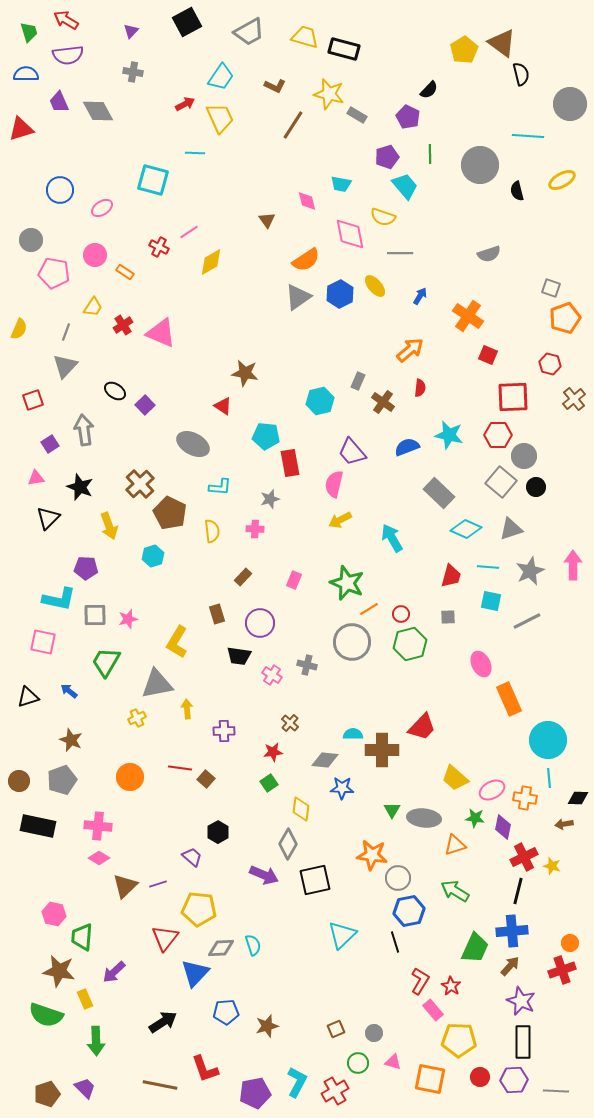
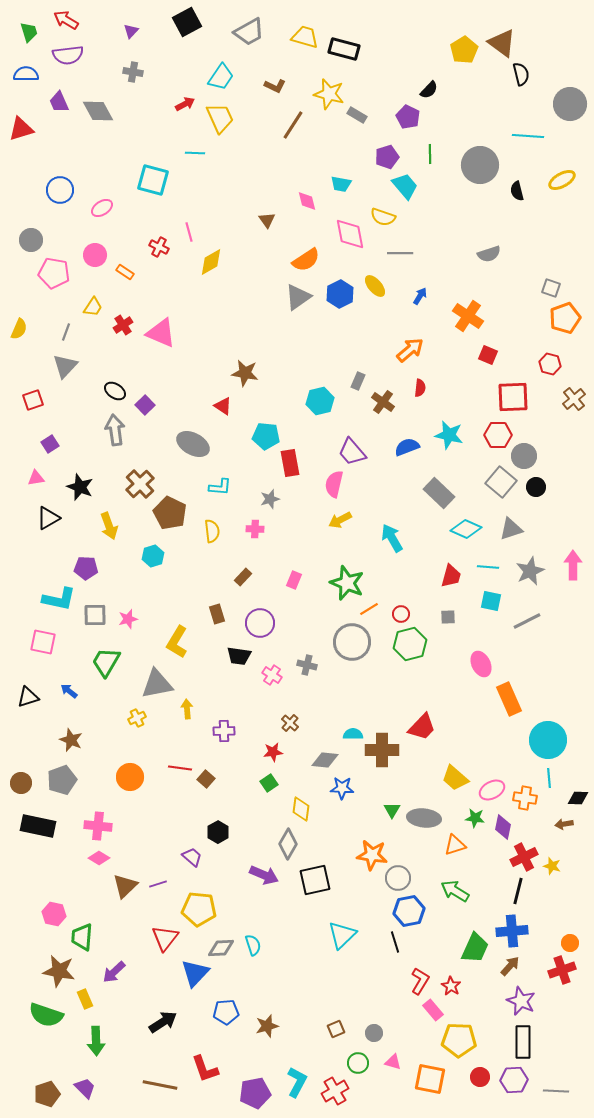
pink line at (189, 232): rotated 72 degrees counterclockwise
gray arrow at (84, 430): moved 31 px right
black triangle at (48, 518): rotated 15 degrees clockwise
brown circle at (19, 781): moved 2 px right, 2 px down
